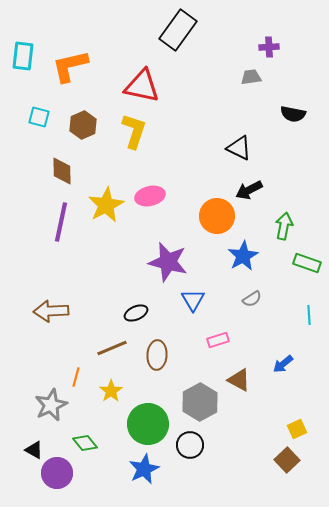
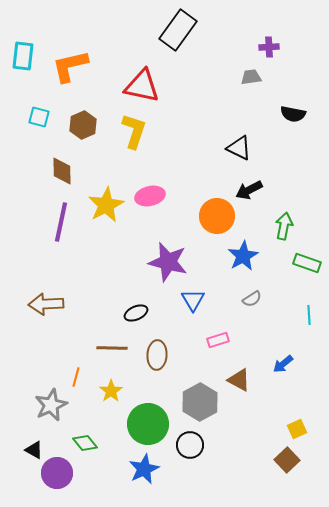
brown arrow at (51, 311): moved 5 px left, 7 px up
brown line at (112, 348): rotated 24 degrees clockwise
